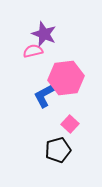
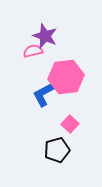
purple star: moved 1 px right, 2 px down
pink hexagon: moved 1 px up
blue L-shape: moved 1 px left, 1 px up
black pentagon: moved 1 px left
